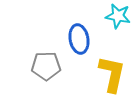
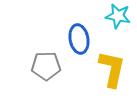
yellow L-shape: moved 5 px up
